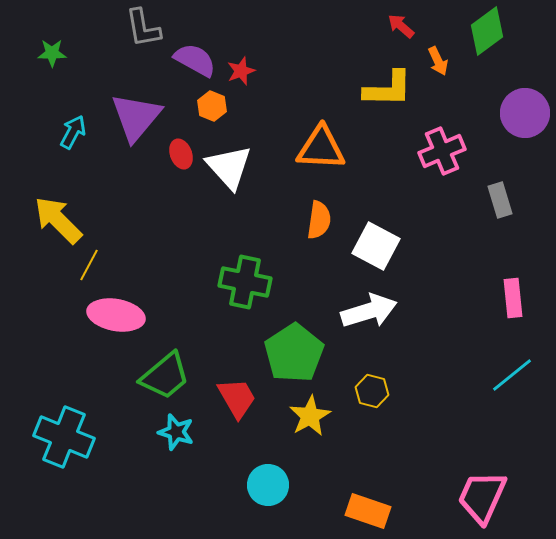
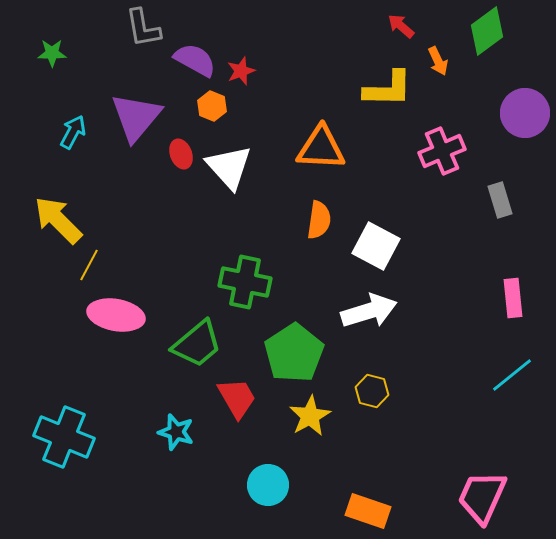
green trapezoid: moved 32 px right, 32 px up
